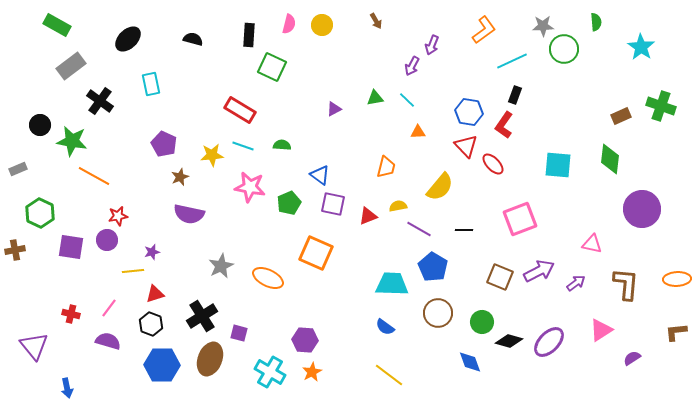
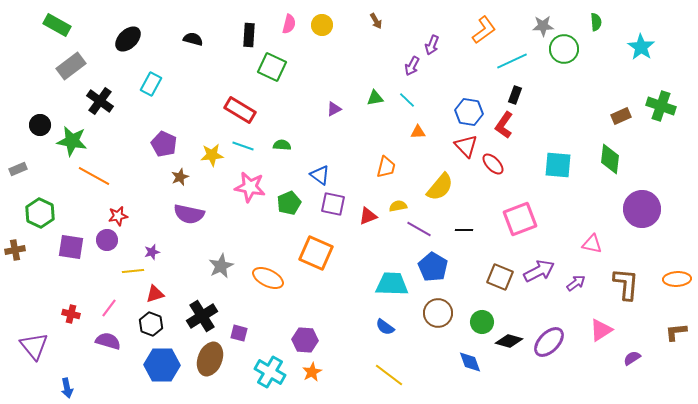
cyan rectangle at (151, 84): rotated 40 degrees clockwise
